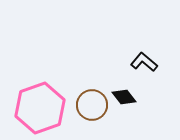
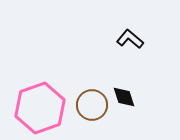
black L-shape: moved 14 px left, 23 px up
black diamond: rotated 20 degrees clockwise
